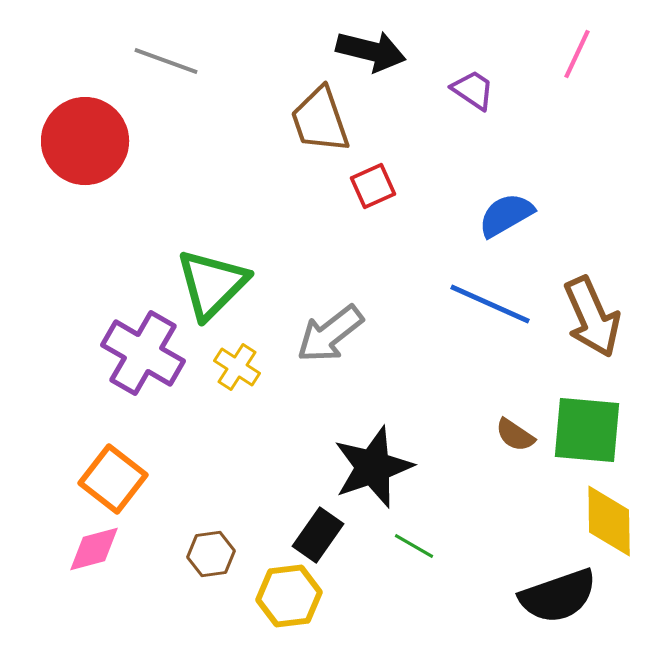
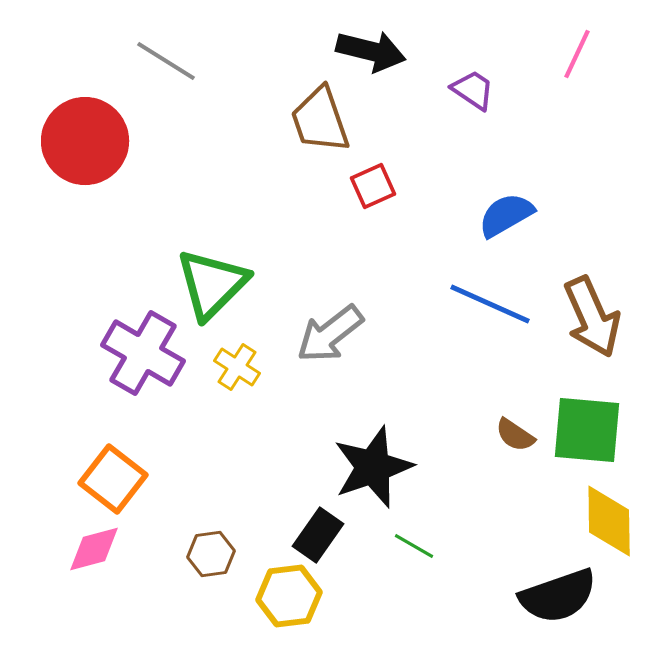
gray line: rotated 12 degrees clockwise
